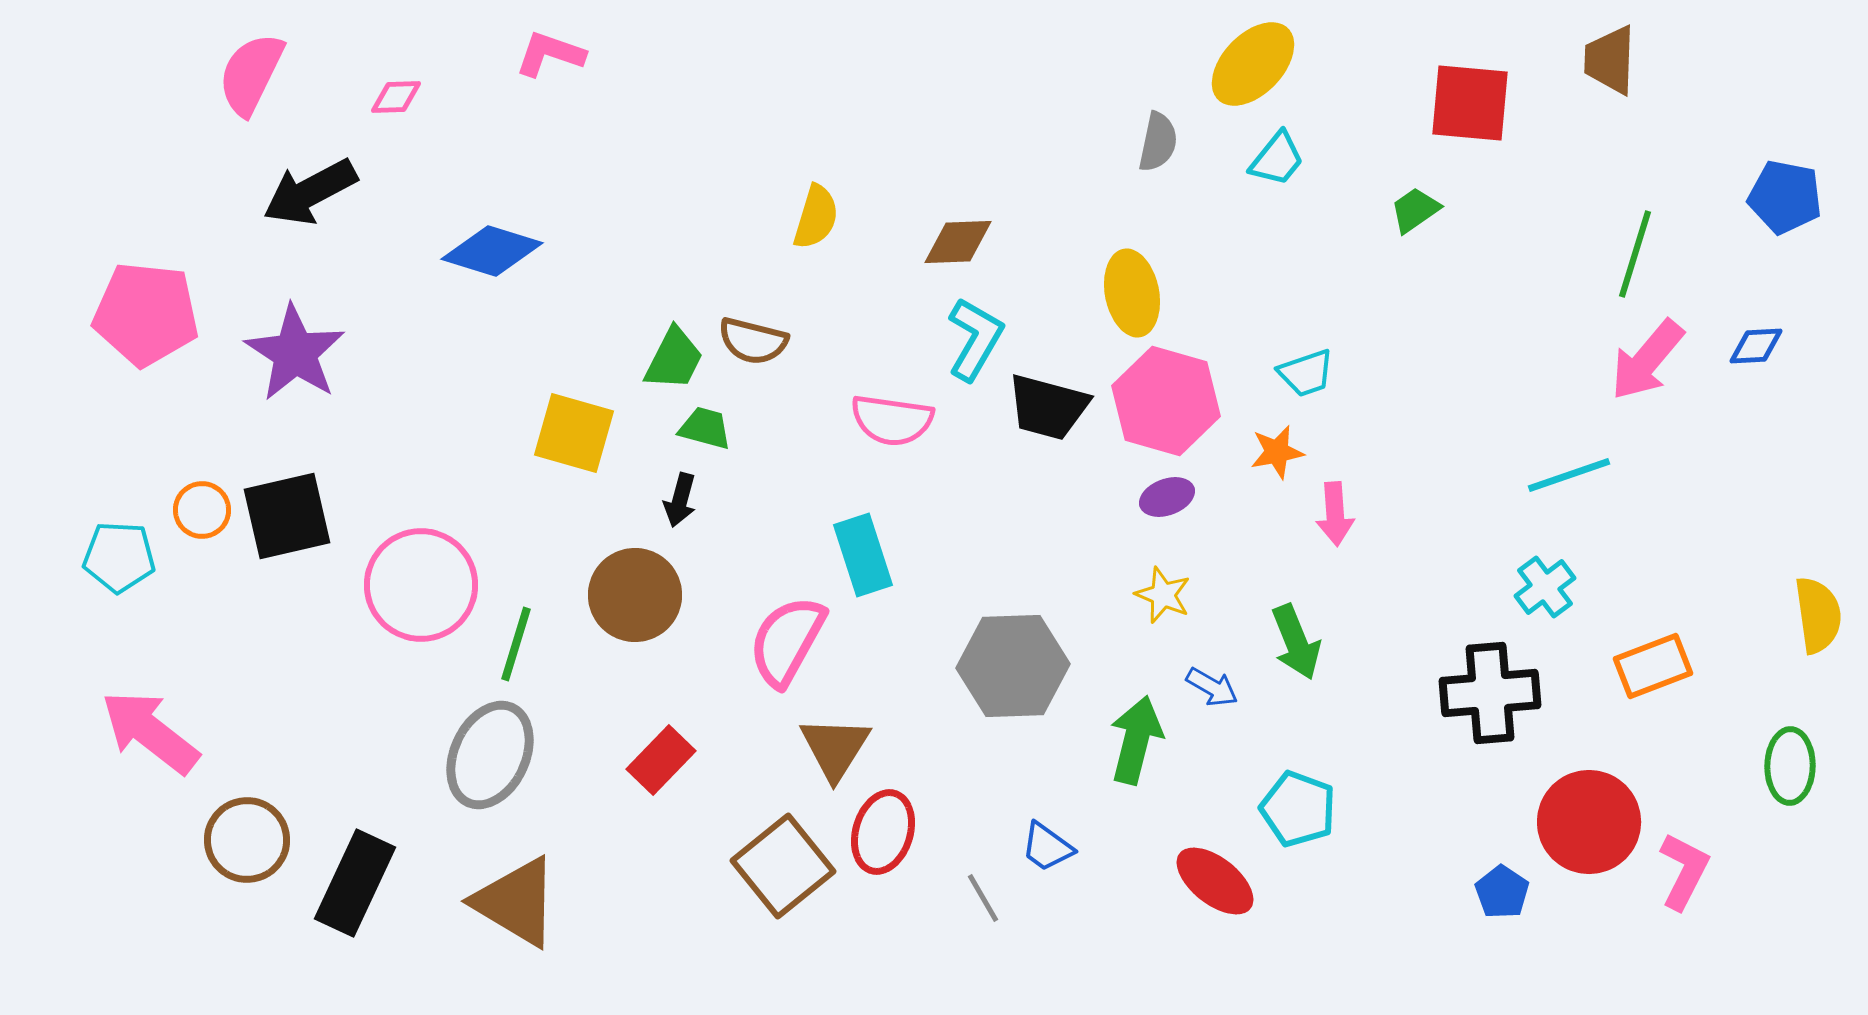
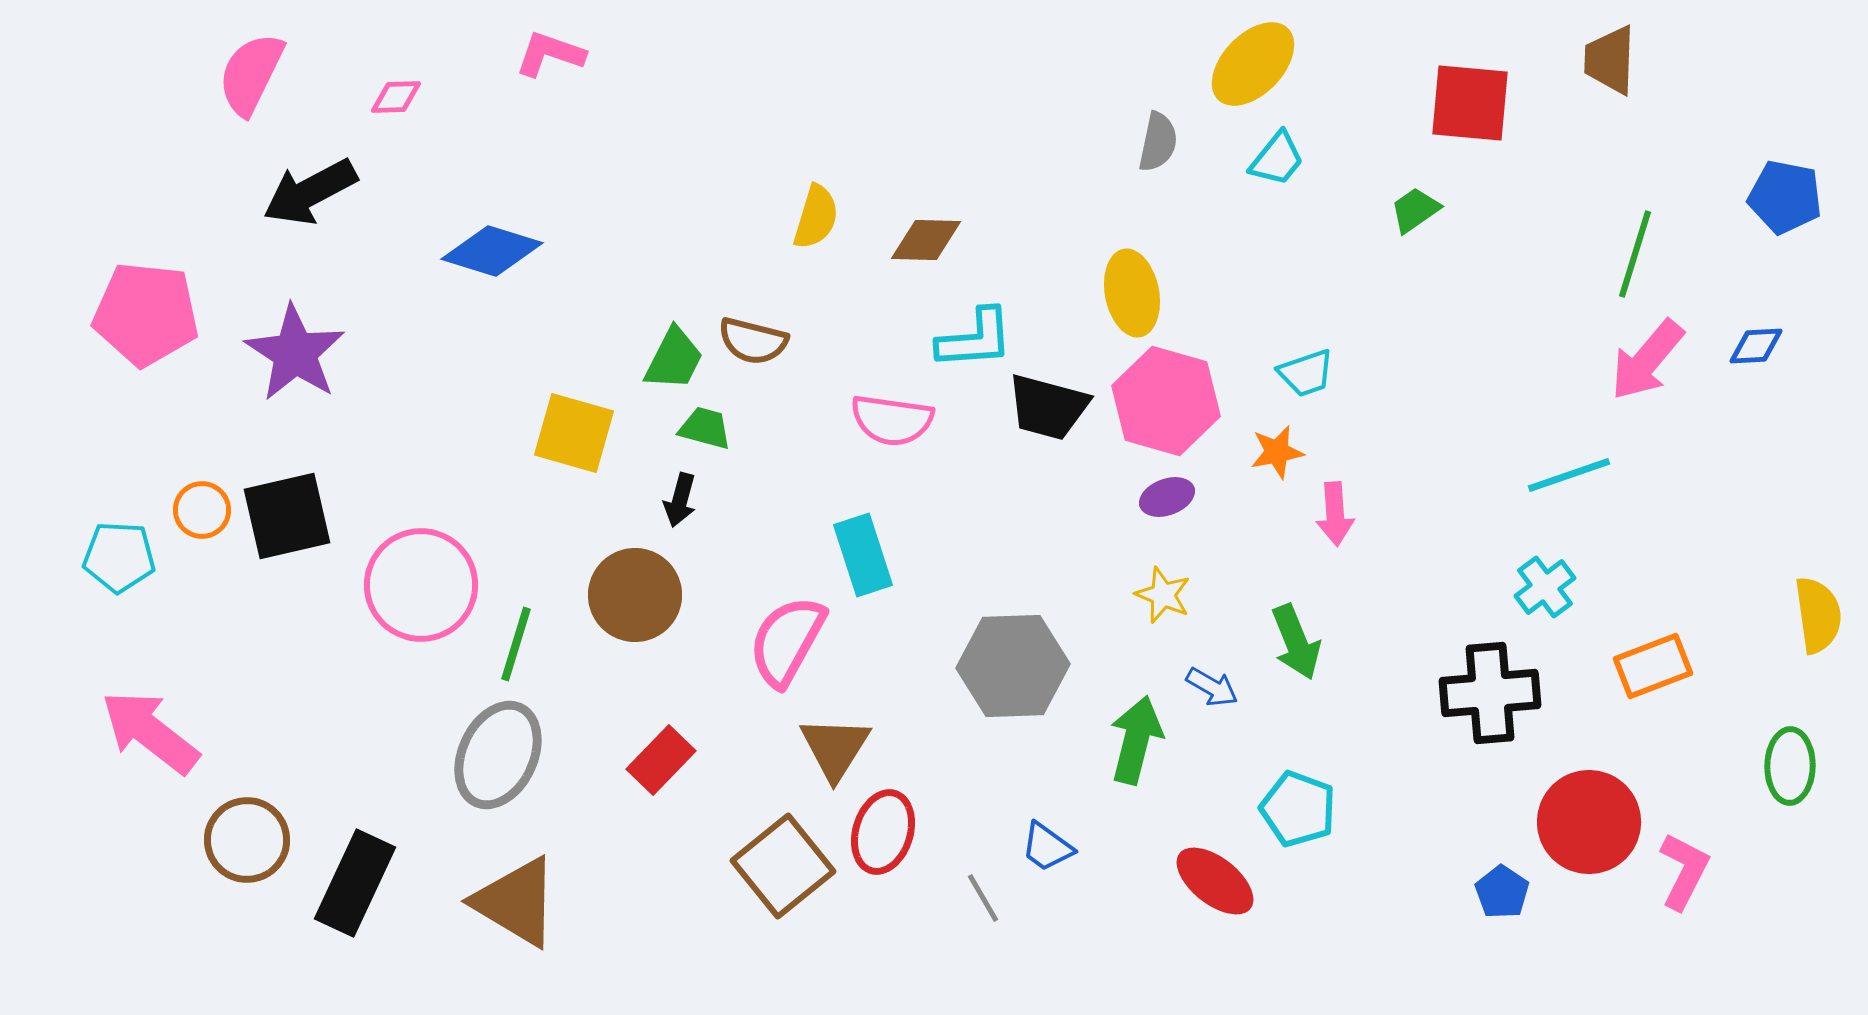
brown diamond at (958, 242): moved 32 px left, 2 px up; rotated 4 degrees clockwise
cyan L-shape at (975, 339): rotated 56 degrees clockwise
gray ellipse at (490, 755): moved 8 px right
